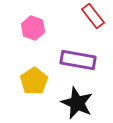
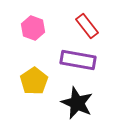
red rectangle: moved 6 px left, 10 px down
